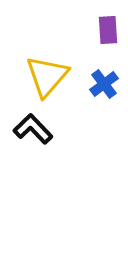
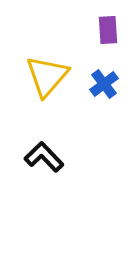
black L-shape: moved 11 px right, 28 px down
